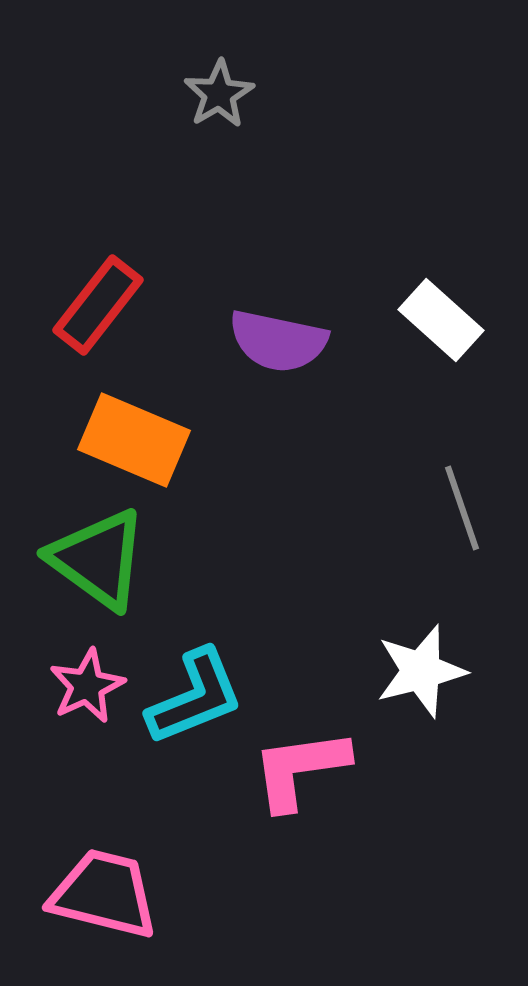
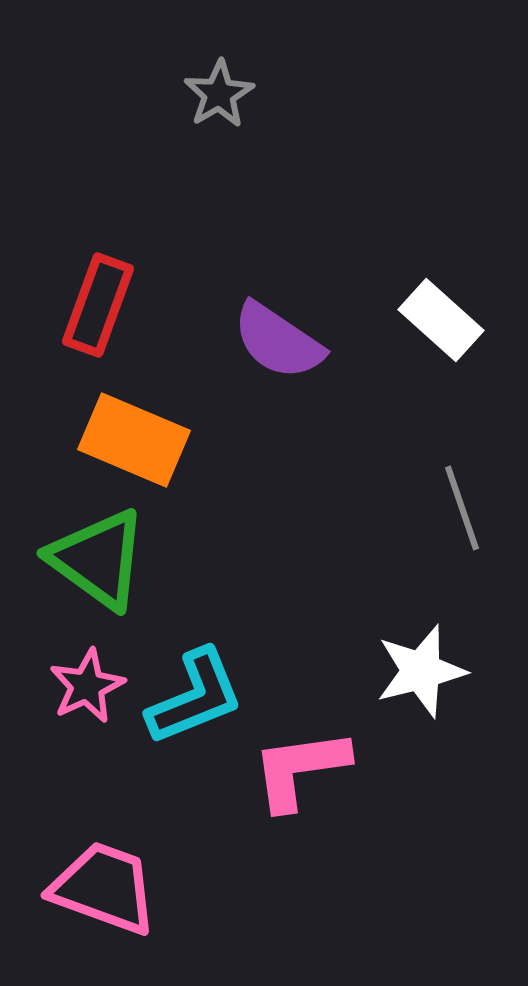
red rectangle: rotated 18 degrees counterclockwise
purple semicircle: rotated 22 degrees clockwise
pink trapezoid: moved 6 px up; rotated 6 degrees clockwise
